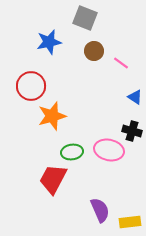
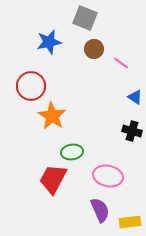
brown circle: moved 2 px up
orange star: rotated 24 degrees counterclockwise
pink ellipse: moved 1 px left, 26 px down
